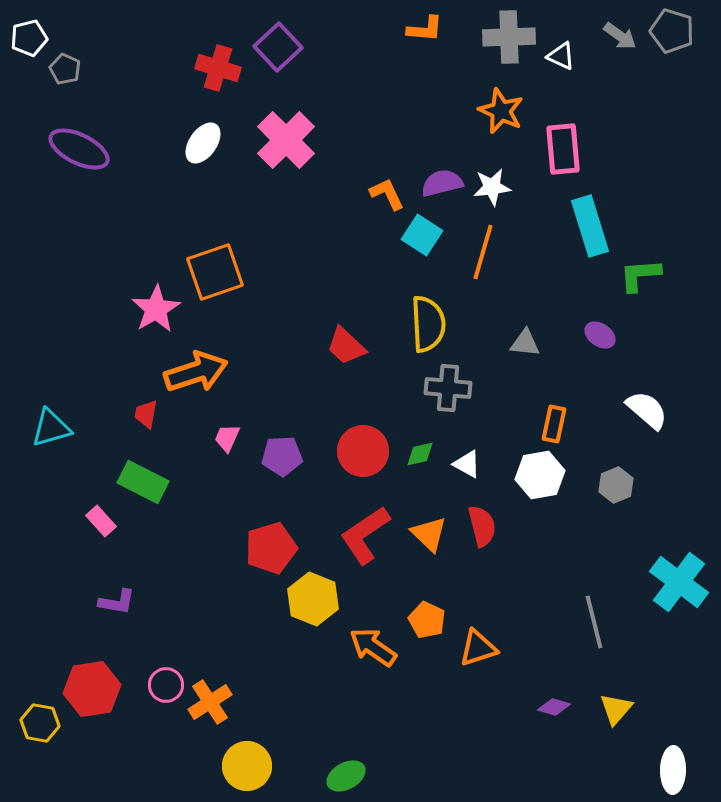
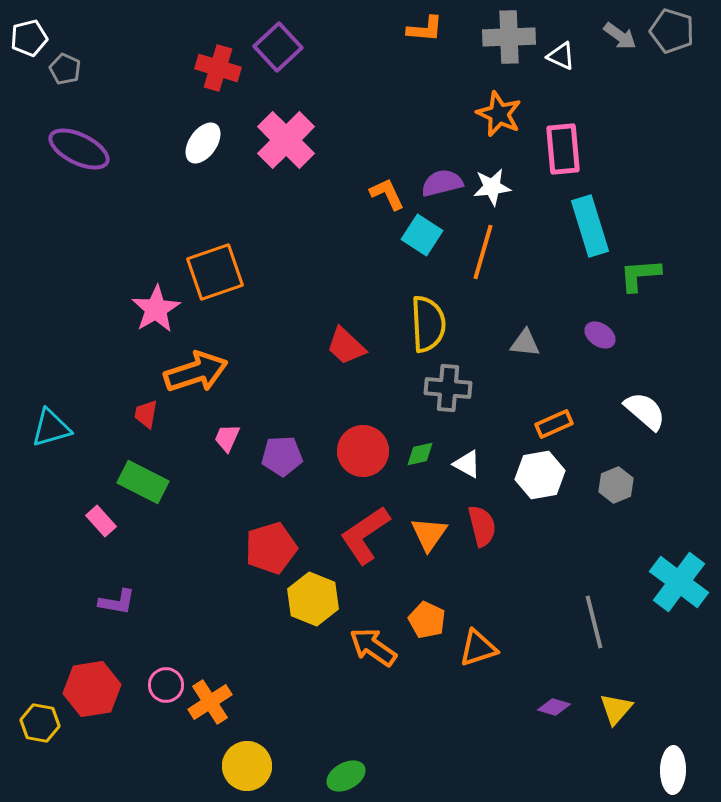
orange star at (501, 111): moved 2 px left, 3 px down
white semicircle at (647, 410): moved 2 px left, 1 px down
orange rectangle at (554, 424): rotated 54 degrees clockwise
orange triangle at (429, 534): rotated 21 degrees clockwise
